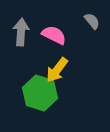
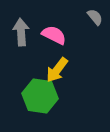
gray semicircle: moved 3 px right, 4 px up
gray arrow: rotated 8 degrees counterclockwise
green hexagon: moved 3 px down; rotated 8 degrees counterclockwise
